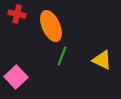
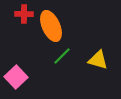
red cross: moved 7 px right; rotated 12 degrees counterclockwise
green line: rotated 24 degrees clockwise
yellow triangle: moved 4 px left; rotated 10 degrees counterclockwise
